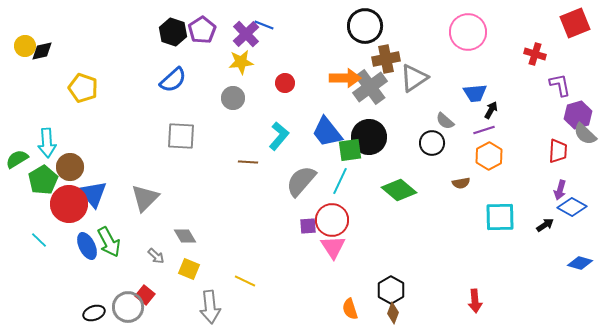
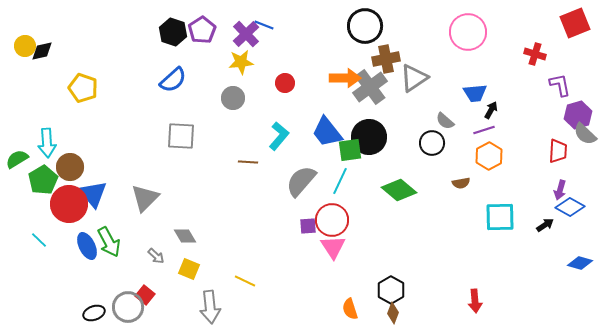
blue diamond at (572, 207): moved 2 px left
